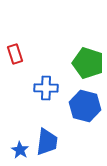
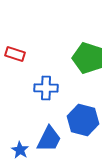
red rectangle: rotated 54 degrees counterclockwise
green pentagon: moved 5 px up
blue hexagon: moved 2 px left, 14 px down
blue trapezoid: moved 2 px right, 3 px up; rotated 20 degrees clockwise
